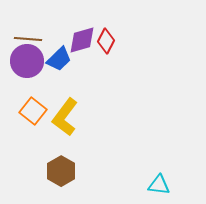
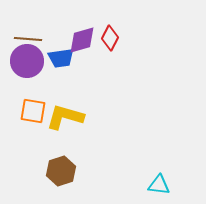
red diamond: moved 4 px right, 3 px up
blue trapezoid: moved 2 px right, 1 px up; rotated 36 degrees clockwise
orange square: rotated 28 degrees counterclockwise
yellow L-shape: rotated 69 degrees clockwise
brown hexagon: rotated 12 degrees clockwise
